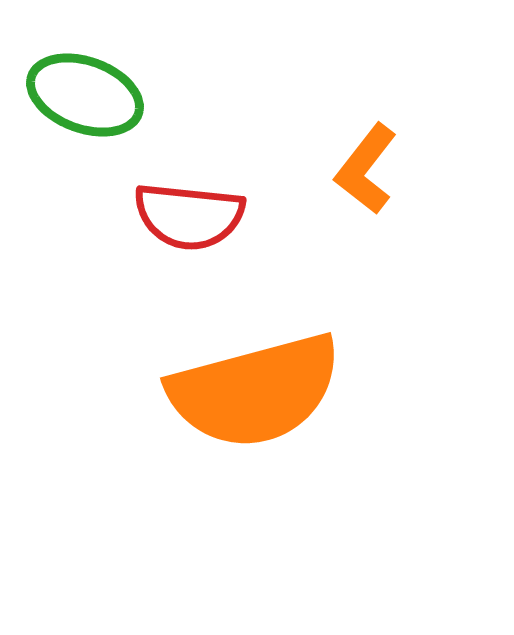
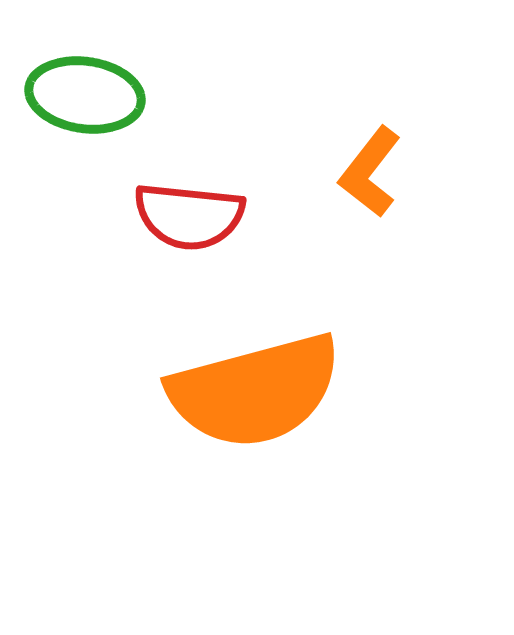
green ellipse: rotated 12 degrees counterclockwise
orange L-shape: moved 4 px right, 3 px down
